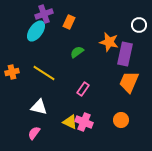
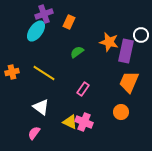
white circle: moved 2 px right, 10 px down
purple rectangle: moved 1 px right, 3 px up
white triangle: moved 2 px right; rotated 24 degrees clockwise
orange circle: moved 8 px up
